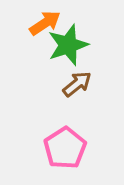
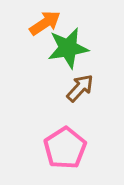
green star: moved 3 px down; rotated 9 degrees clockwise
brown arrow: moved 3 px right, 4 px down; rotated 8 degrees counterclockwise
